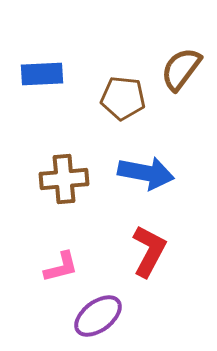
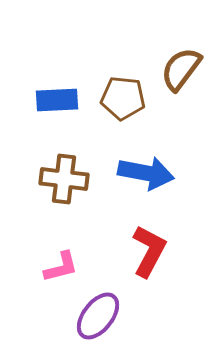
blue rectangle: moved 15 px right, 26 px down
brown cross: rotated 12 degrees clockwise
purple ellipse: rotated 15 degrees counterclockwise
